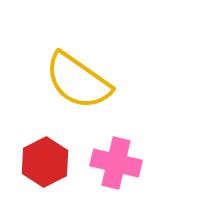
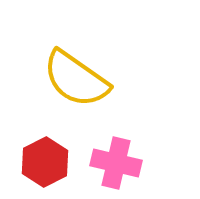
yellow semicircle: moved 2 px left, 2 px up
